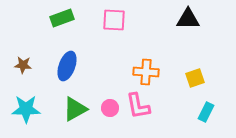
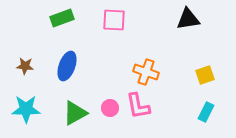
black triangle: rotated 10 degrees counterclockwise
brown star: moved 2 px right, 1 px down
orange cross: rotated 15 degrees clockwise
yellow square: moved 10 px right, 3 px up
green triangle: moved 4 px down
